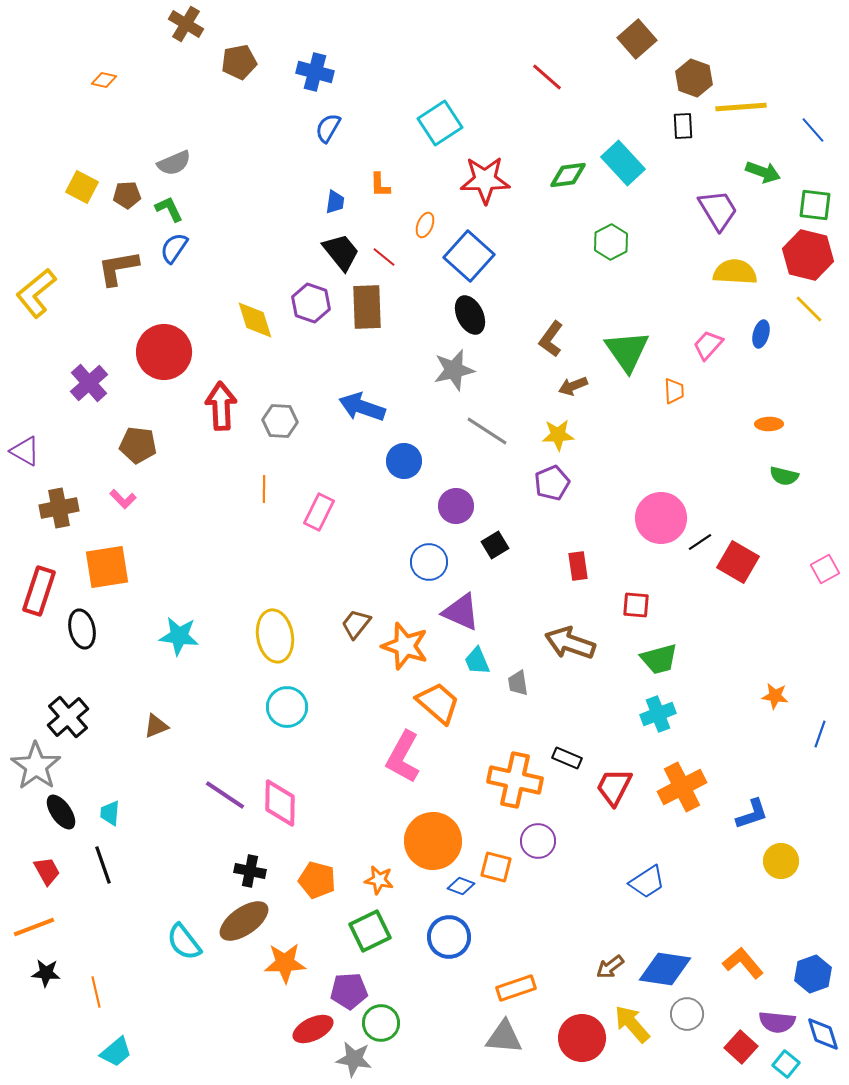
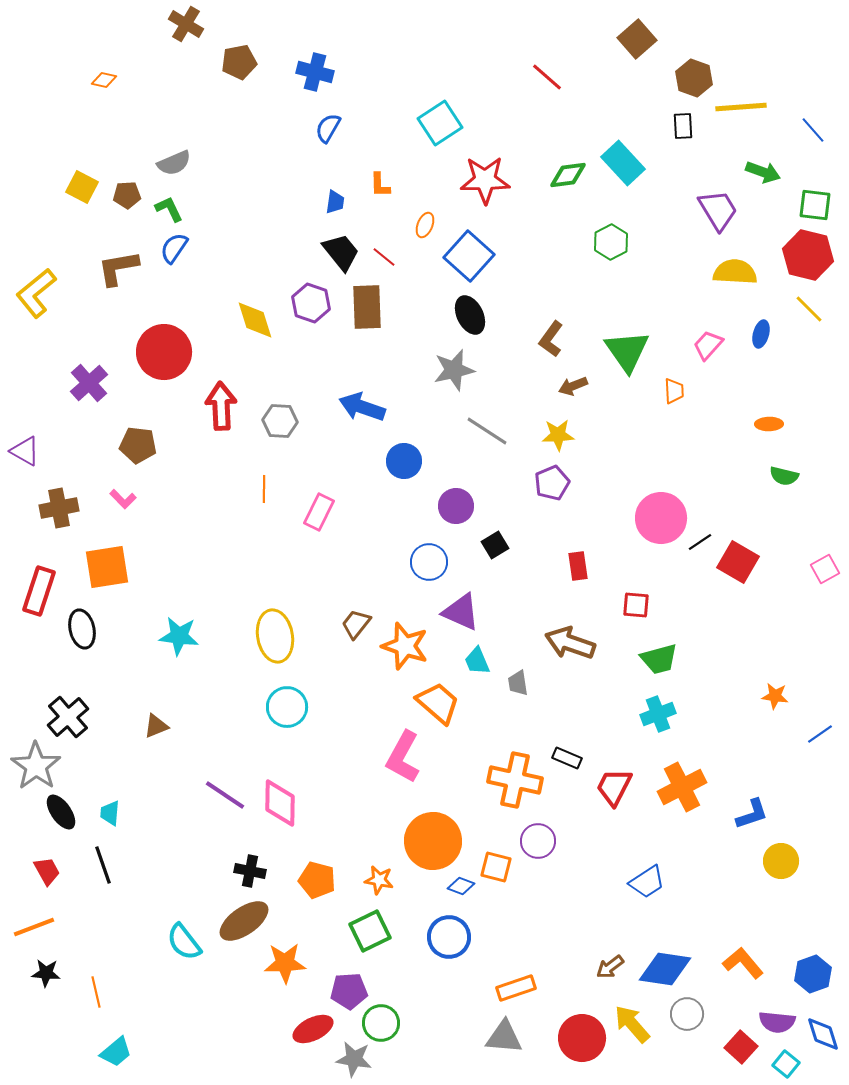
blue line at (820, 734): rotated 36 degrees clockwise
